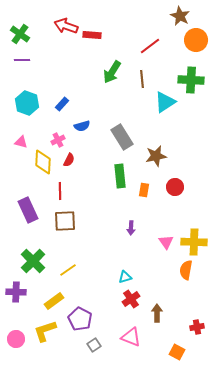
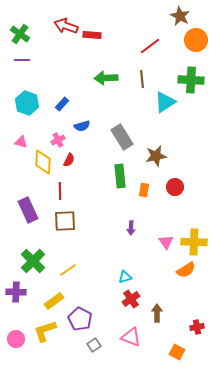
green arrow at (112, 72): moved 6 px left, 6 px down; rotated 55 degrees clockwise
orange semicircle at (186, 270): rotated 132 degrees counterclockwise
